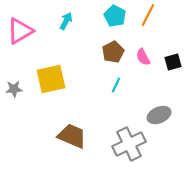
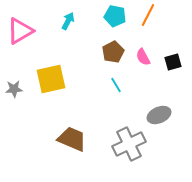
cyan pentagon: rotated 15 degrees counterclockwise
cyan arrow: moved 2 px right
cyan line: rotated 56 degrees counterclockwise
brown trapezoid: moved 3 px down
